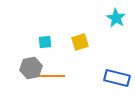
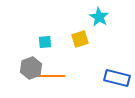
cyan star: moved 17 px left, 1 px up
yellow square: moved 3 px up
gray hexagon: rotated 10 degrees counterclockwise
